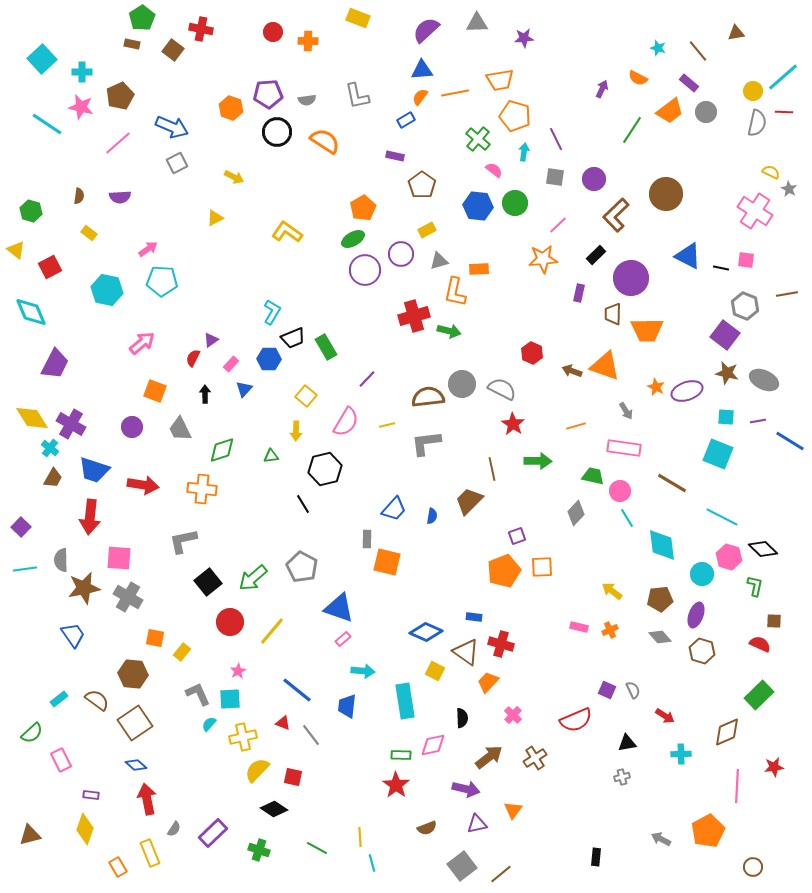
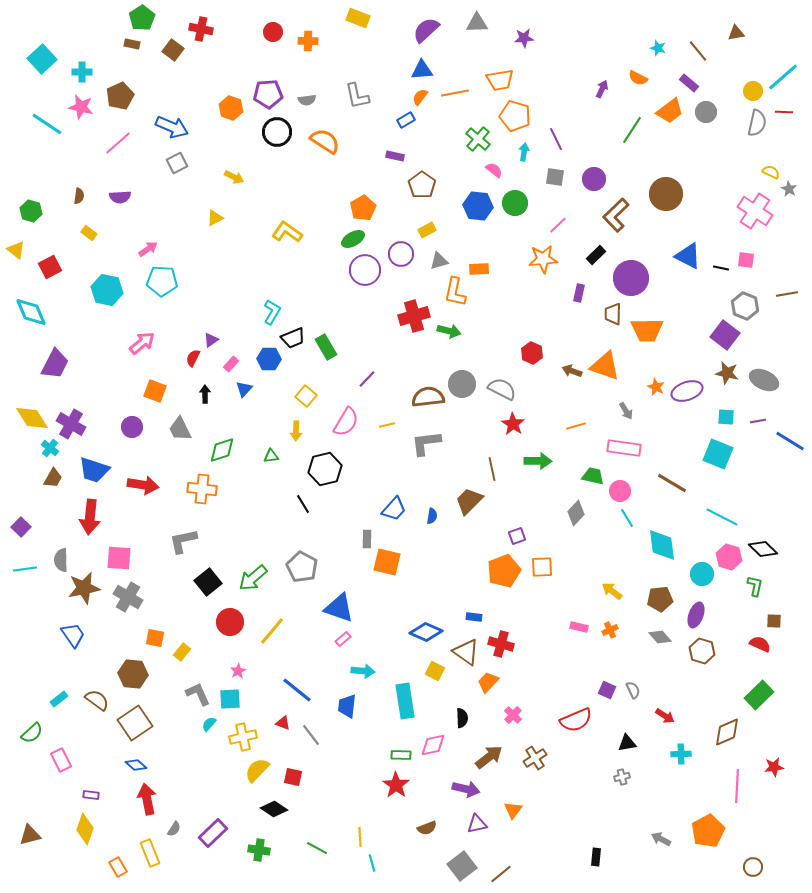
green cross at (259, 850): rotated 10 degrees counterclockwise
